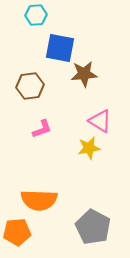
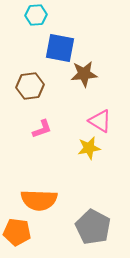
orange pentagon: rotated 12 degrees clockwise
